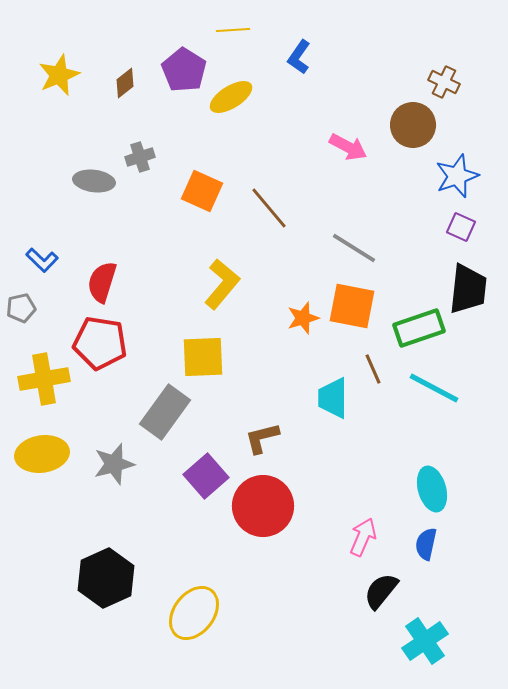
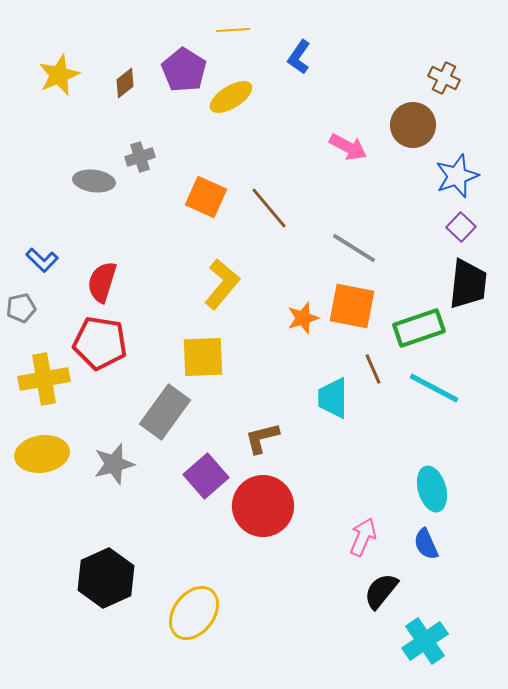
brown cross at (444, 82): moved 4 px up
orange square at (202, 191): moved 4 px right, 6 px down
purple square at (461, 227): rotated 20 degrees clockwise
black trapezoid at (468, 289): moved 5 px up
blue semicircle at (426, 544): rotated 36 degrees counterclockwise
